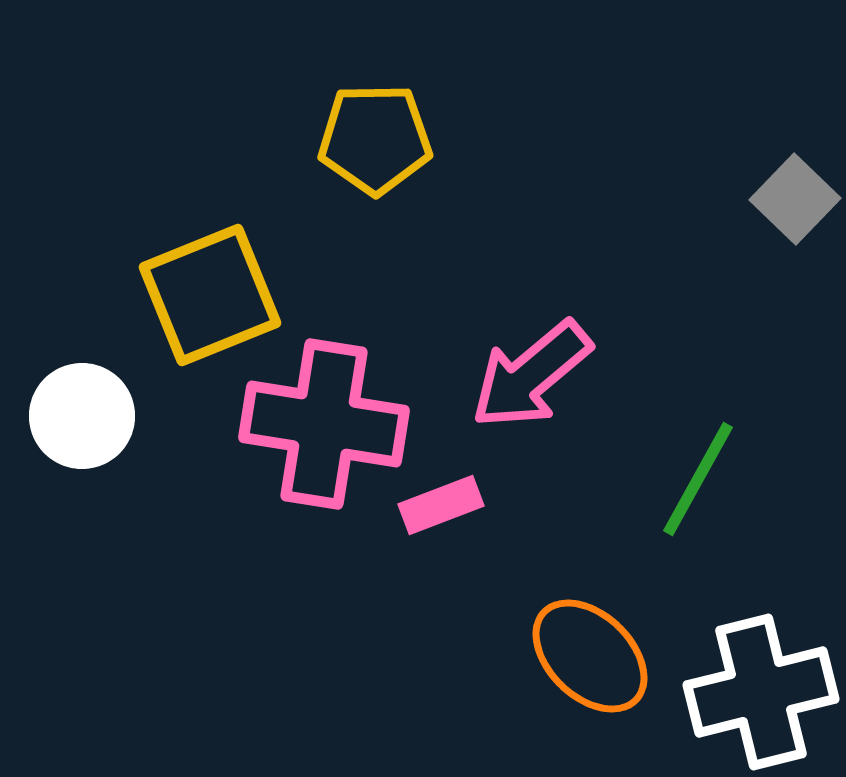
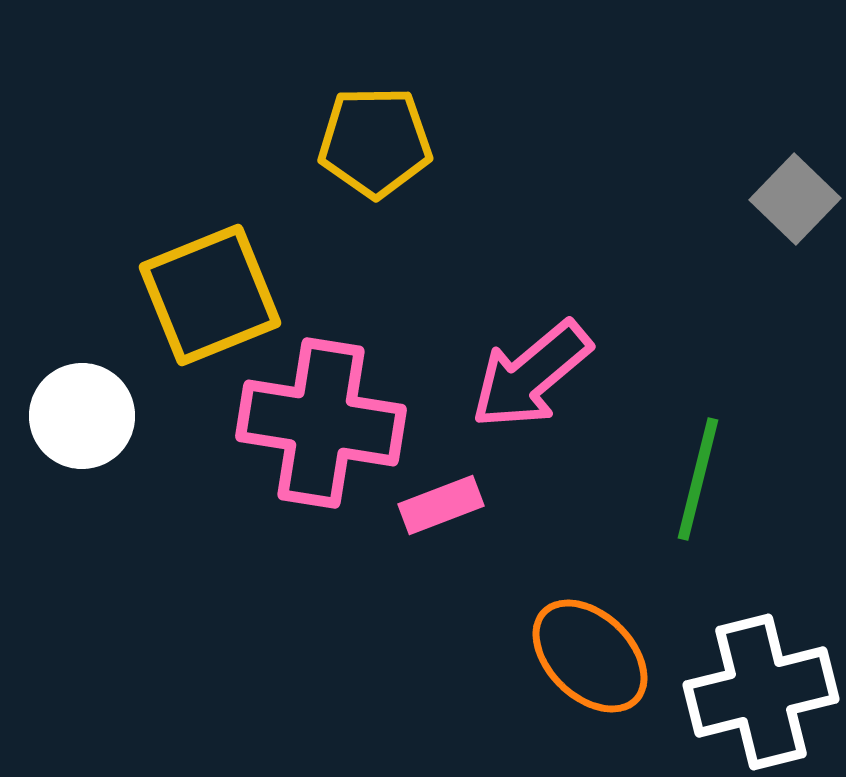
yellow pentagon: moved 3 px down
pink cross: moved 3 px left, 1 px up
green line: rotated 15 degrees counterclockwise
